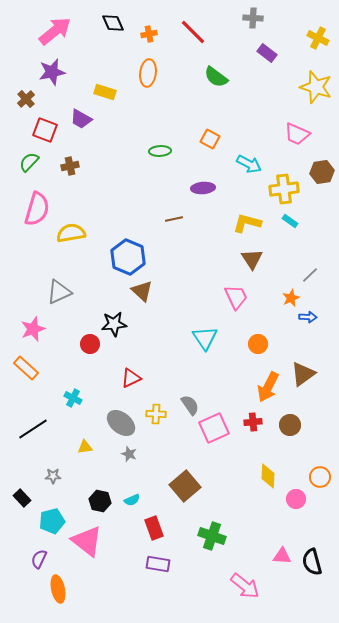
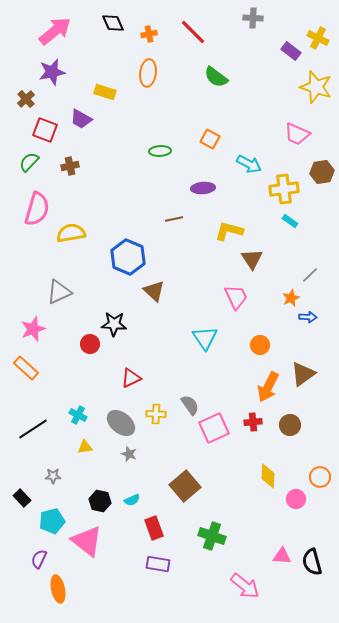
purple rectangle at (267, 53): moved 24 px right, 2 px up
yellow L-shape at (247, 223): moved 18 px left, 8 px down
brown triangle at (142, 291): moved 12 px right
black star at (114, 324): rotated 10 degrees clockwise
orange circle at (258, 344): moved 2 px right, 1 px down
cyan cross at (73, 398): moved 5 px right, 17 px down
